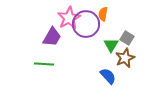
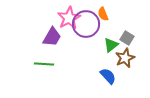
orange semicircle: rotated 32 degrees counterclockwise
green triangle: rotated 21 degrees clockwise
